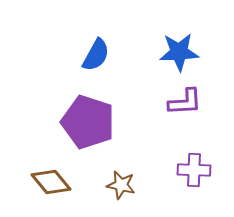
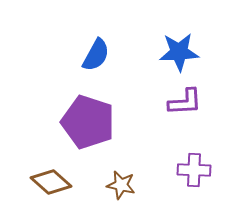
brown diamond: rotated 9 degrees counterclockwise
